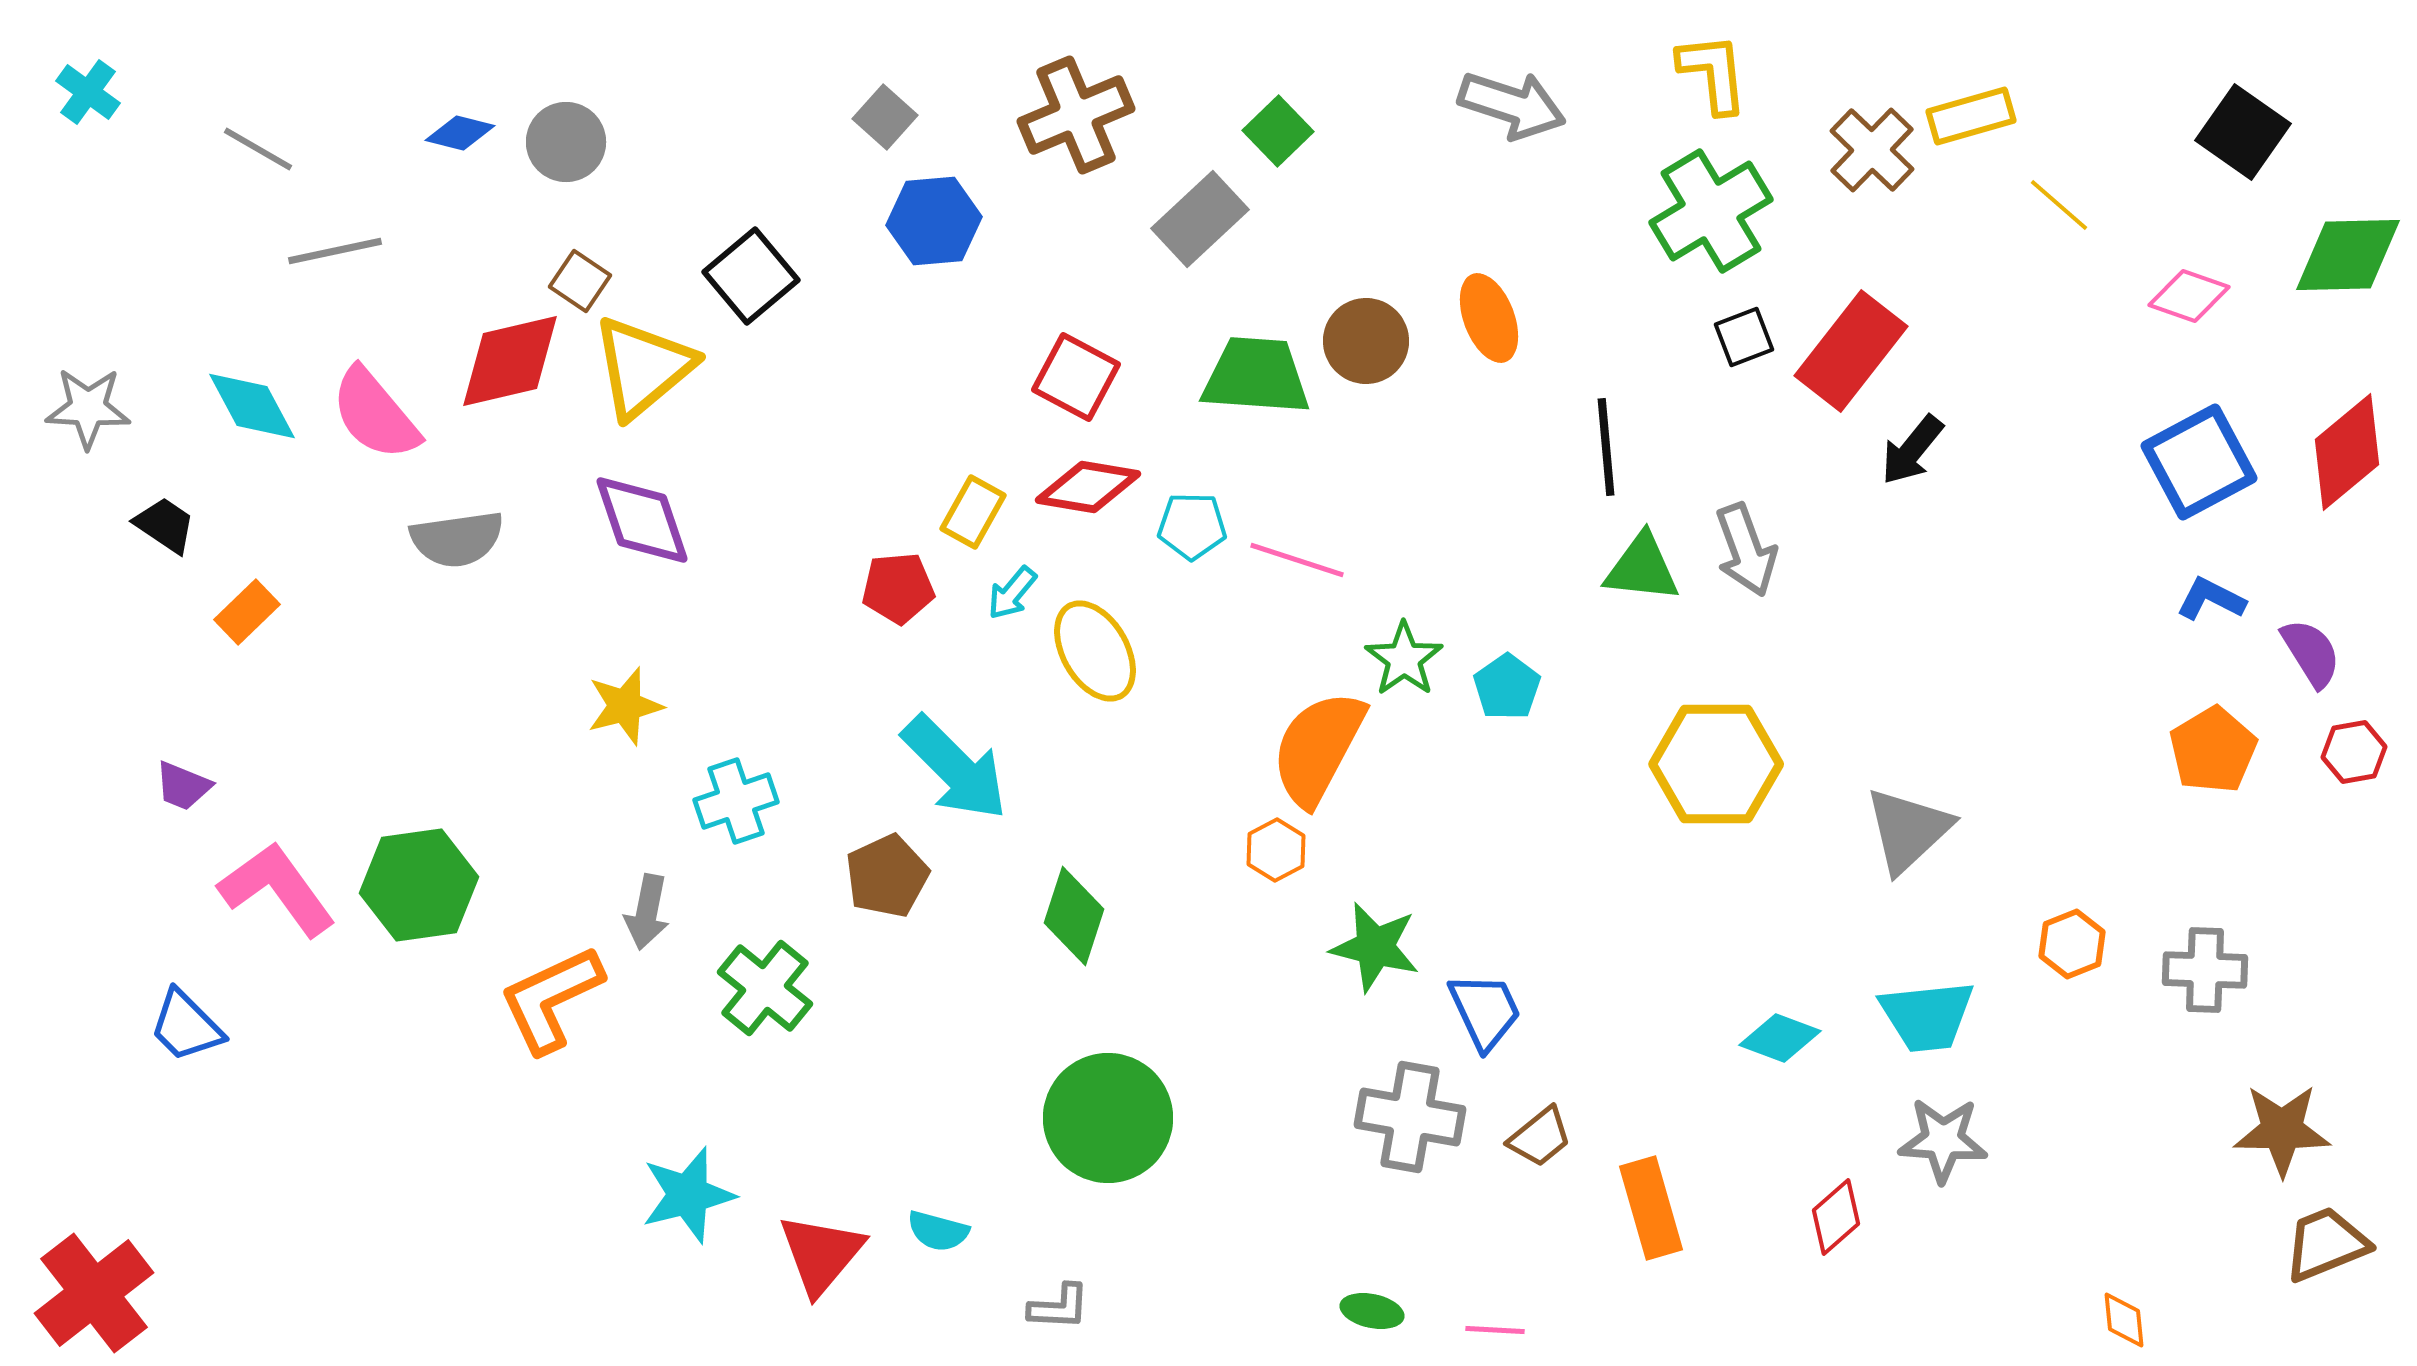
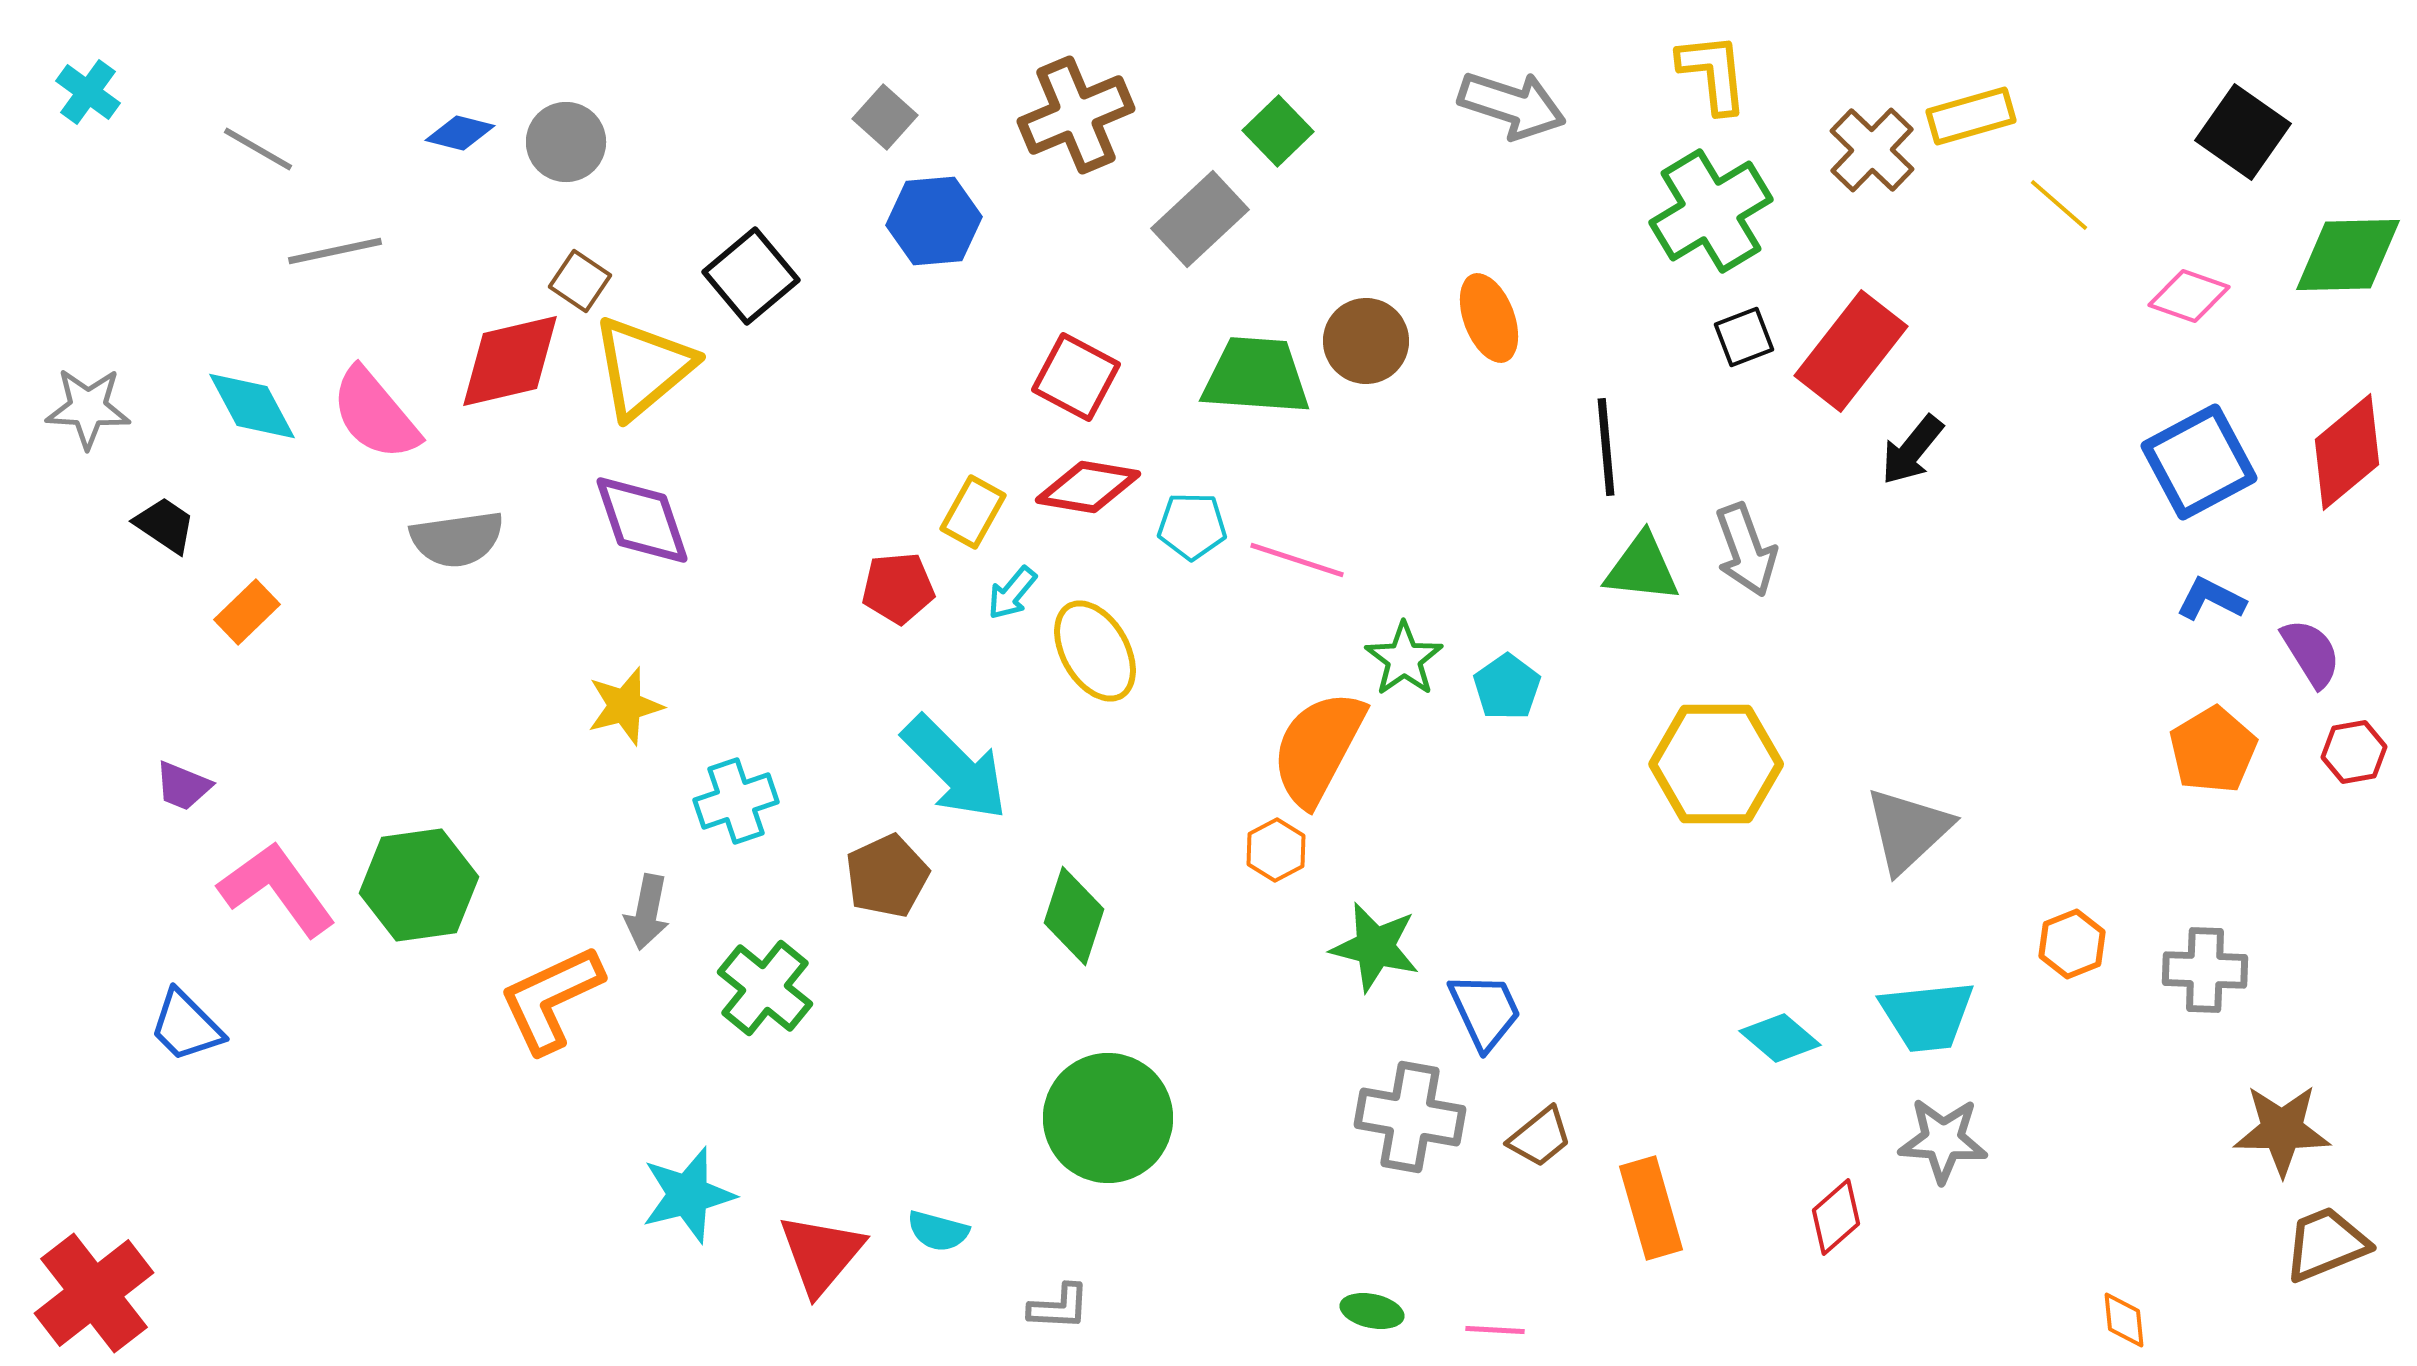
cyan diamond at (1780, 1038): rotated 20 degrees clockwise
